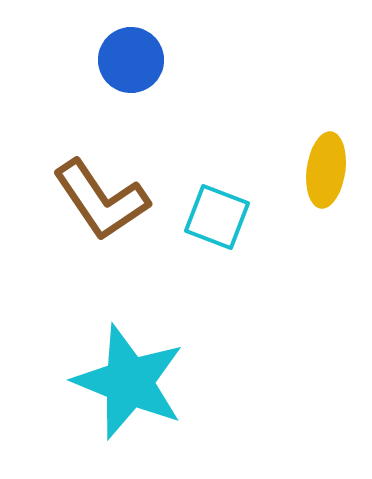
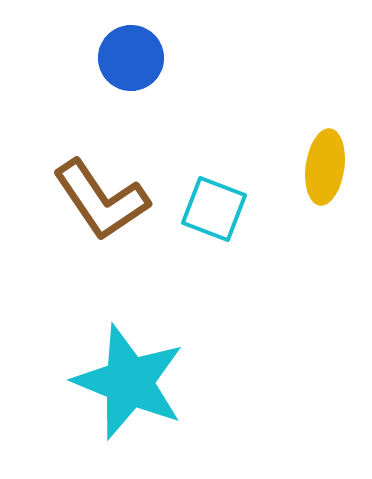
blue circle: moved 2 px up
yellow ellipse: moved 1 px left, 3 px up
cyan square: moved 3 px left, 8 px up
